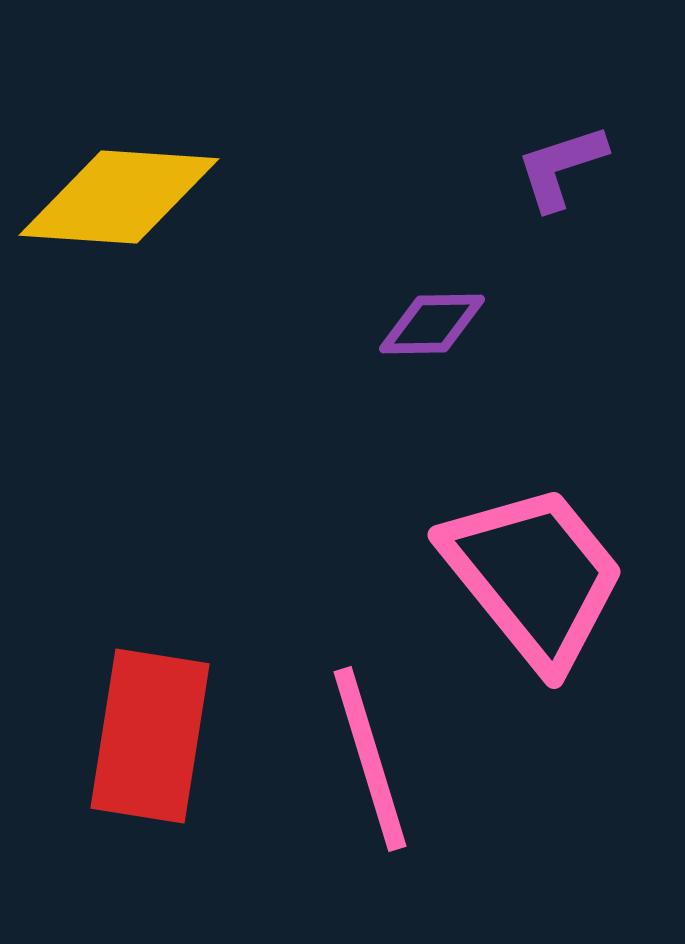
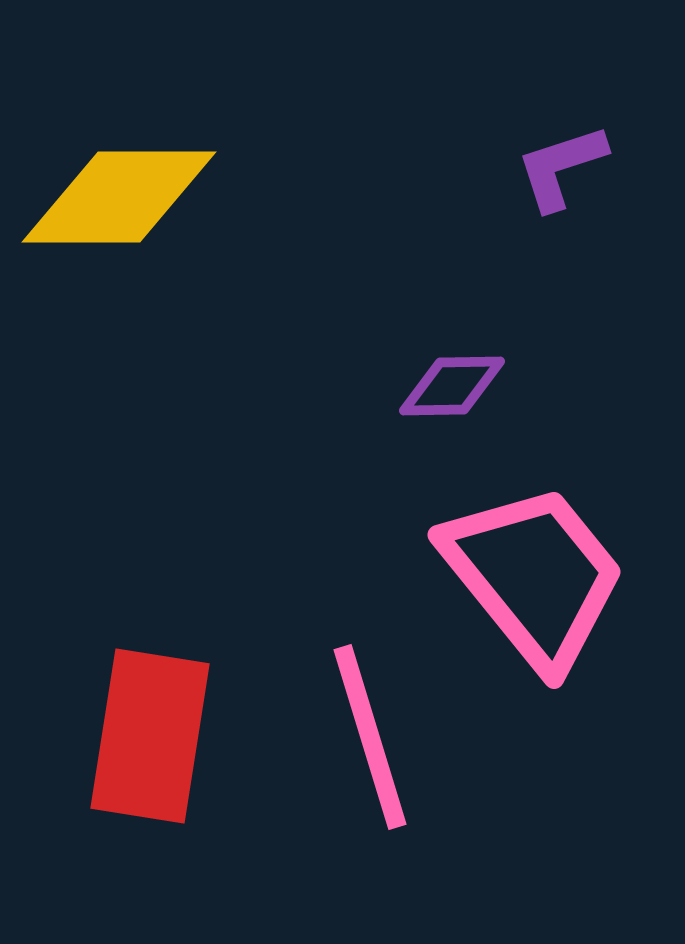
yellow diamond: rotated 4 degrees counterclockwise
purple diamond: moved 20 px right, 62 px down
pink line: moved 22 px up
